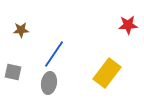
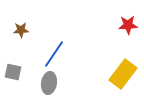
yellow rectangle: moved 16 px right, 1 px down
